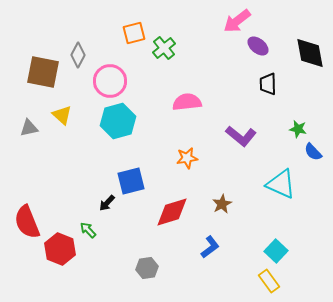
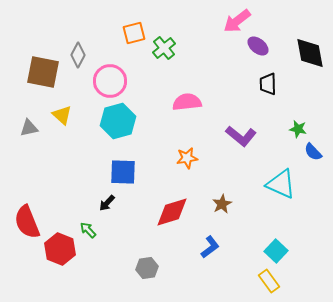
blue square: moved 8 px left, 9 px up; rotated 16 degrees clockwise
